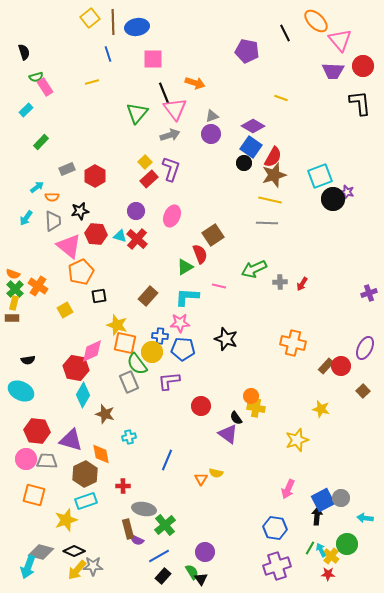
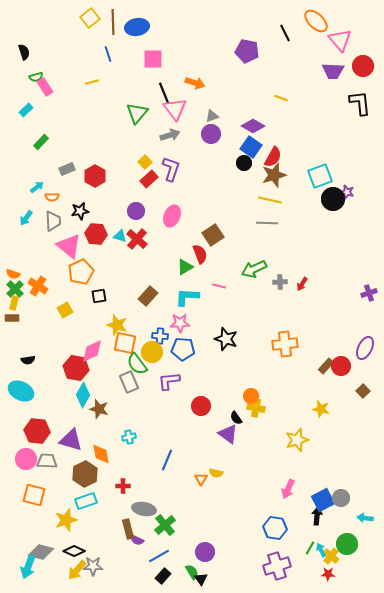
orange cross at (293, 343): moved 8 px left, 1 px down; rotated 20 degrees counterclockwise
brown star at (105, 414): moved 6 px left, 5 px up
